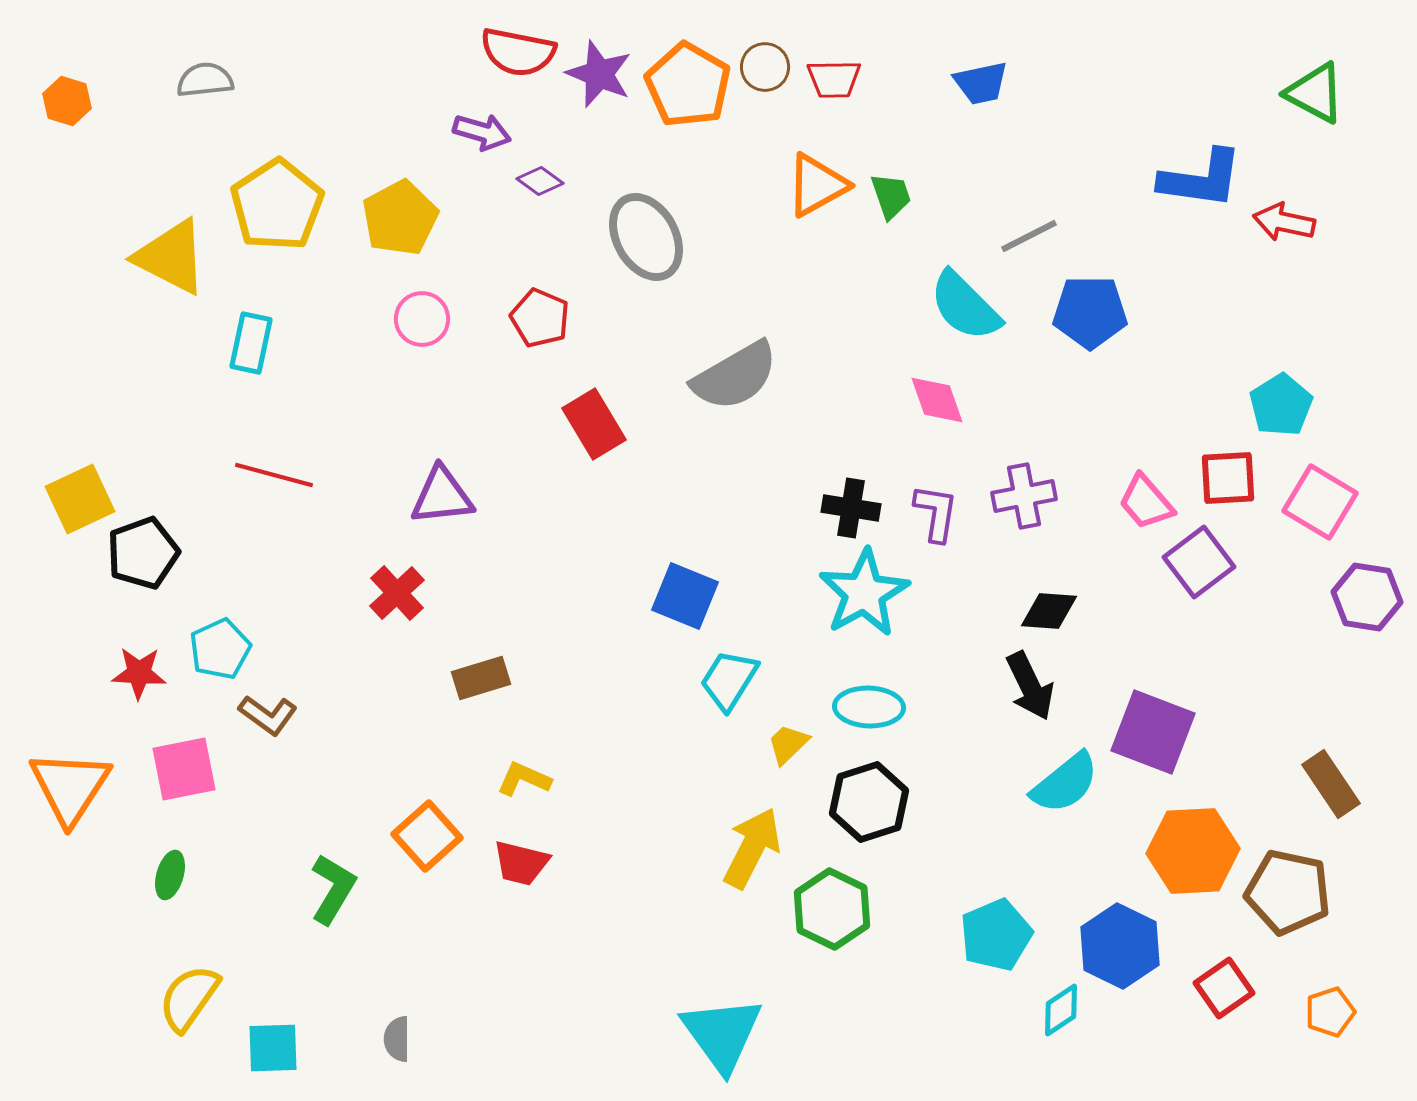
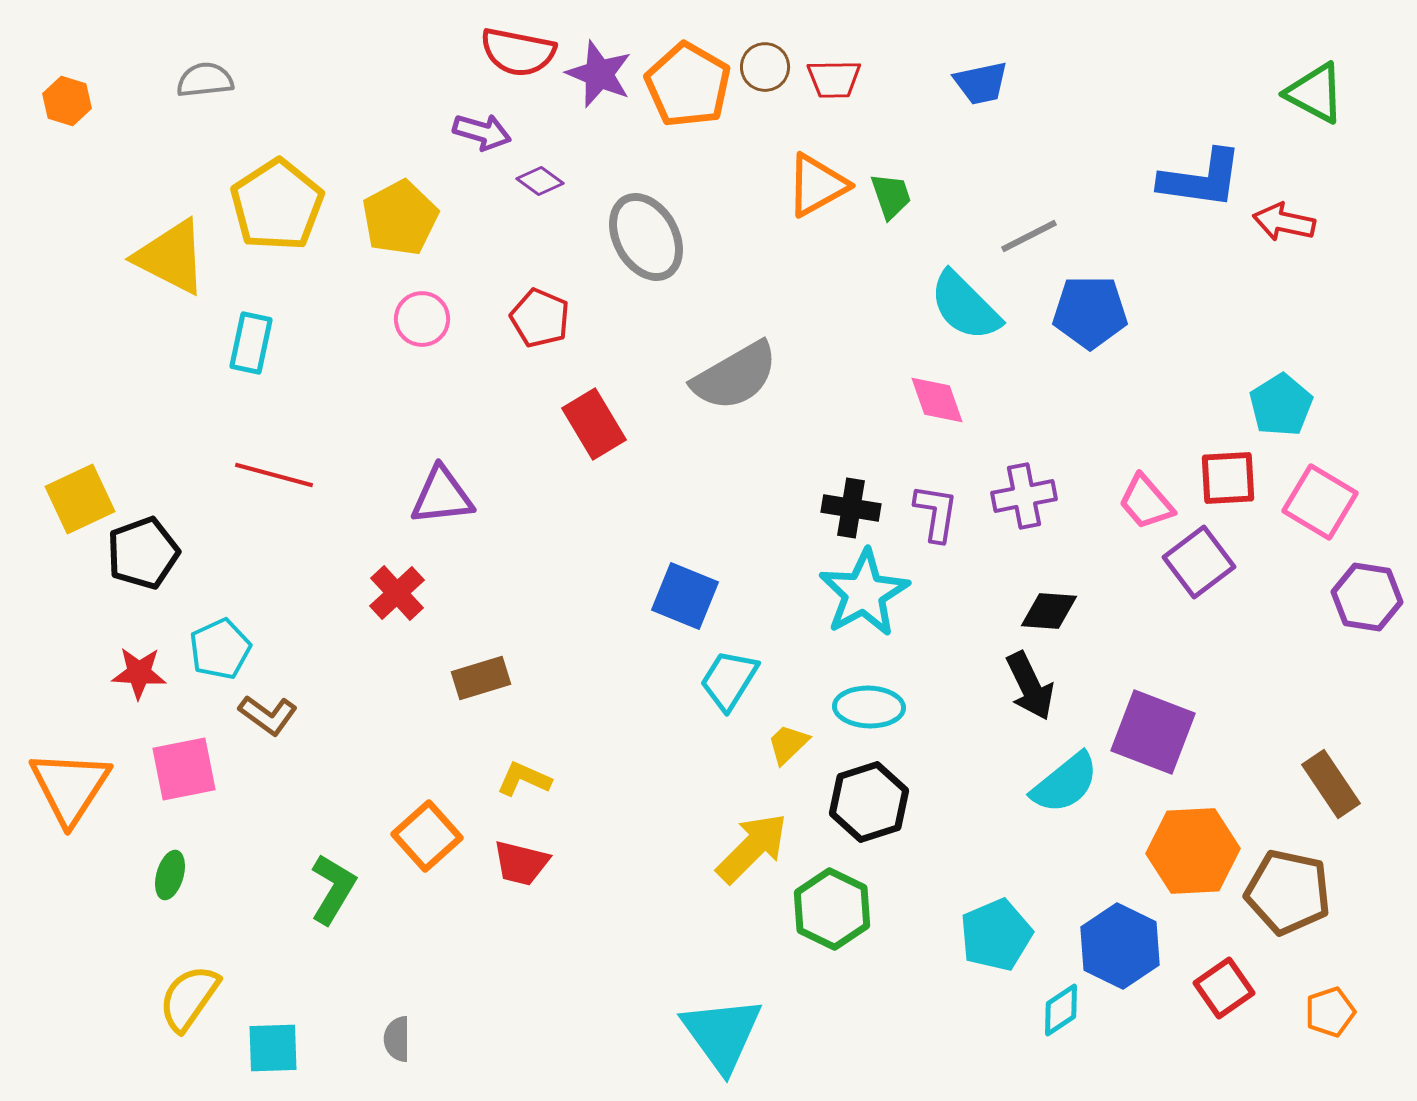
yellow arrow at (752, 848): rotated 18 degrees clockwise
